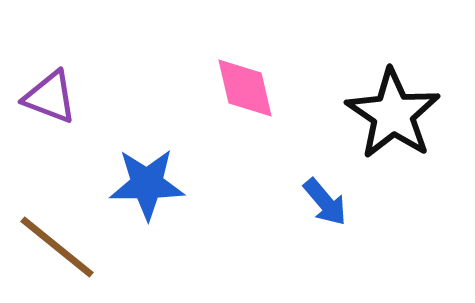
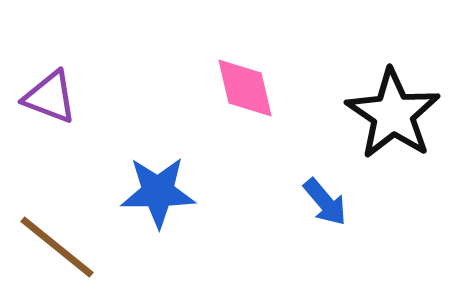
blue star: moved 11 px right, 8 px down
